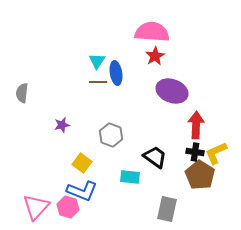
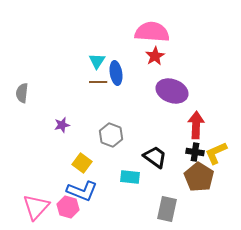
brown pentagon: moved 1 px left, 2 px down
